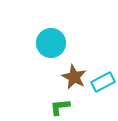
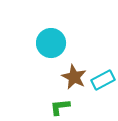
cyan rectangle: moved 2 px up
